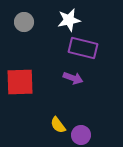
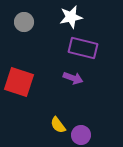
white star: moved 2 px right, 3 px up
red square: moved 1 px left; rotated 20 degrees clockwise
